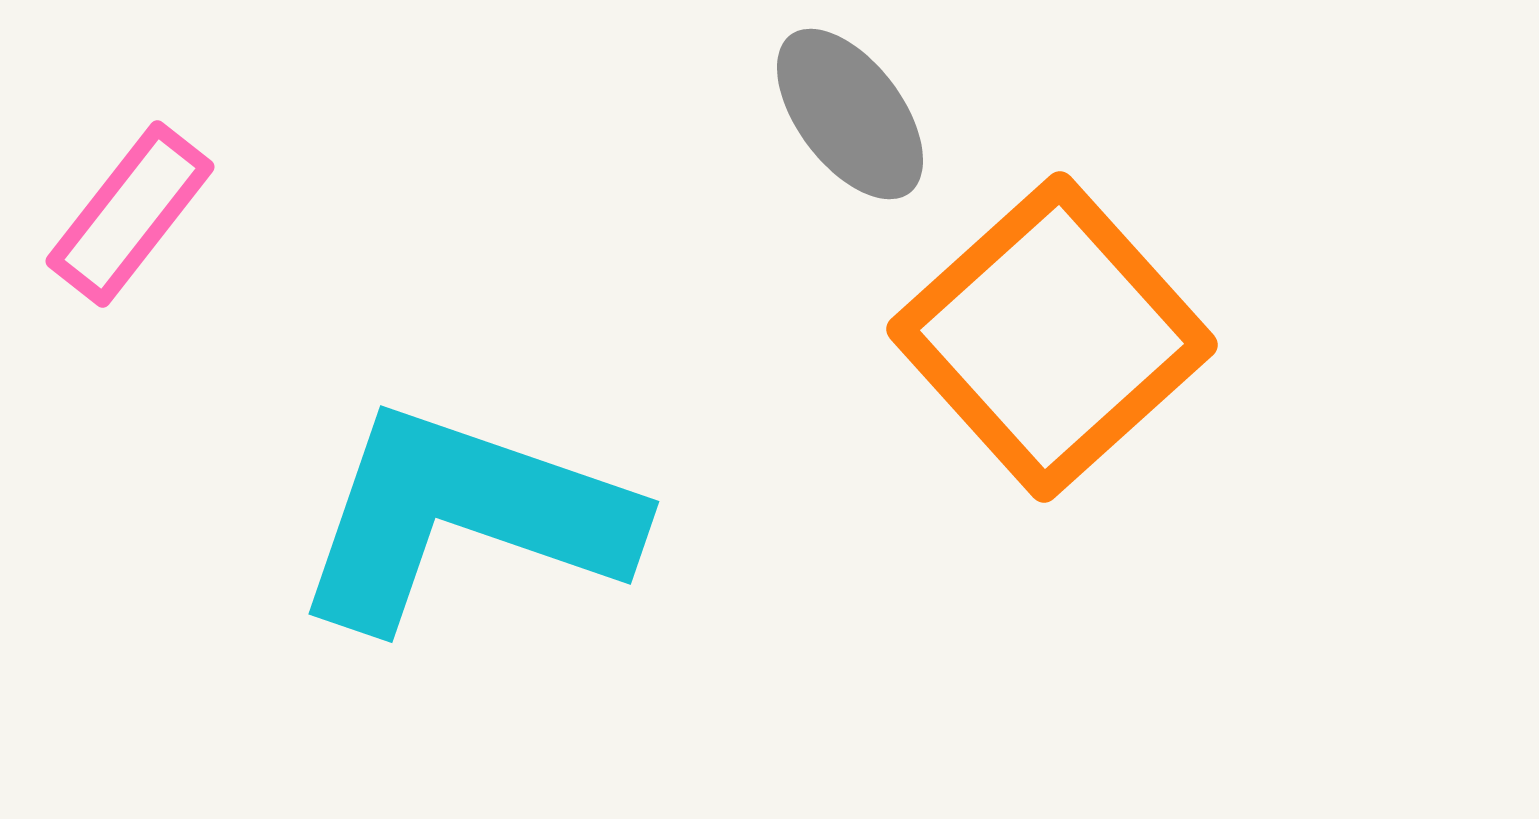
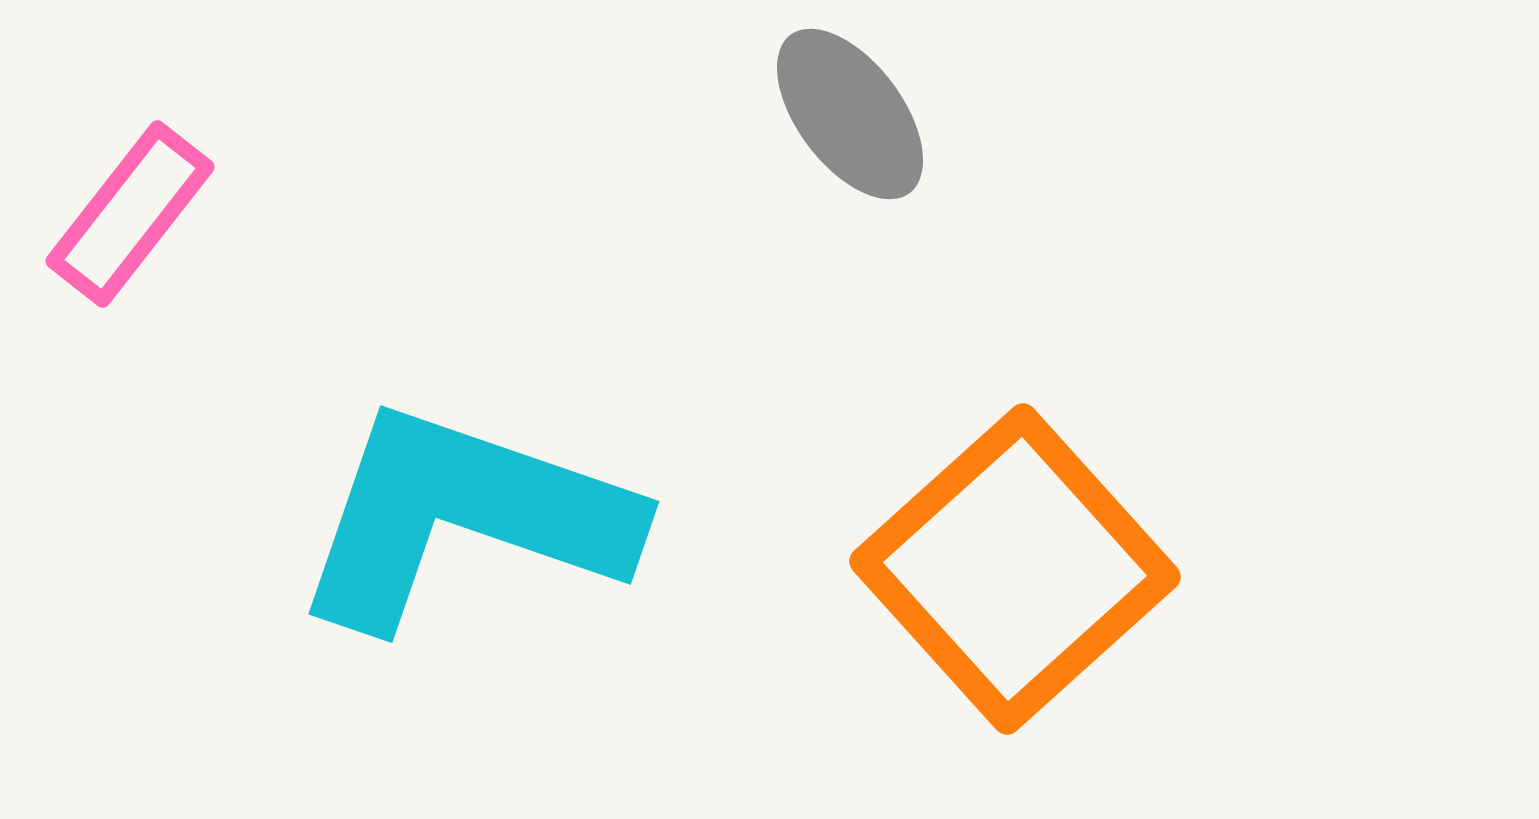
orange square: moved 37 px left, 232 px down
